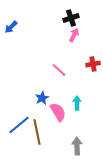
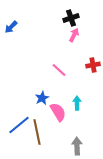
red cross: moved 1 px down
